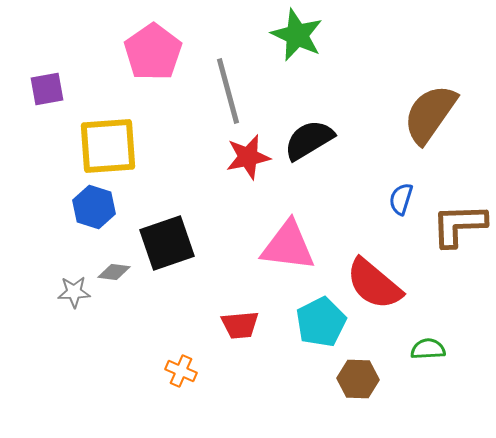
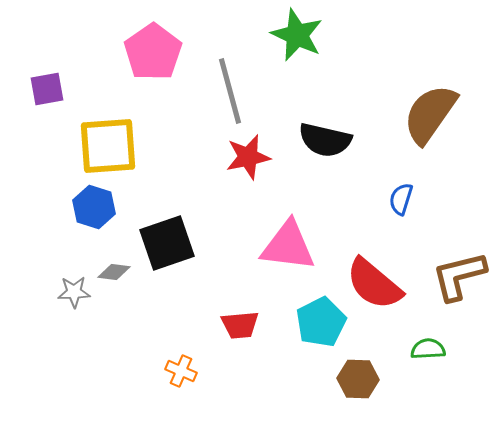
gray line: moved 2 px right
black semicircle: moved 16 px right; rotated 136 degrees counterclockwise
brown L-shape: moved 51 px down; rotated 12 degrees counterclockwise
